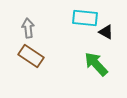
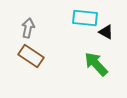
gray arrow: rotated 18 degrees clockwise
